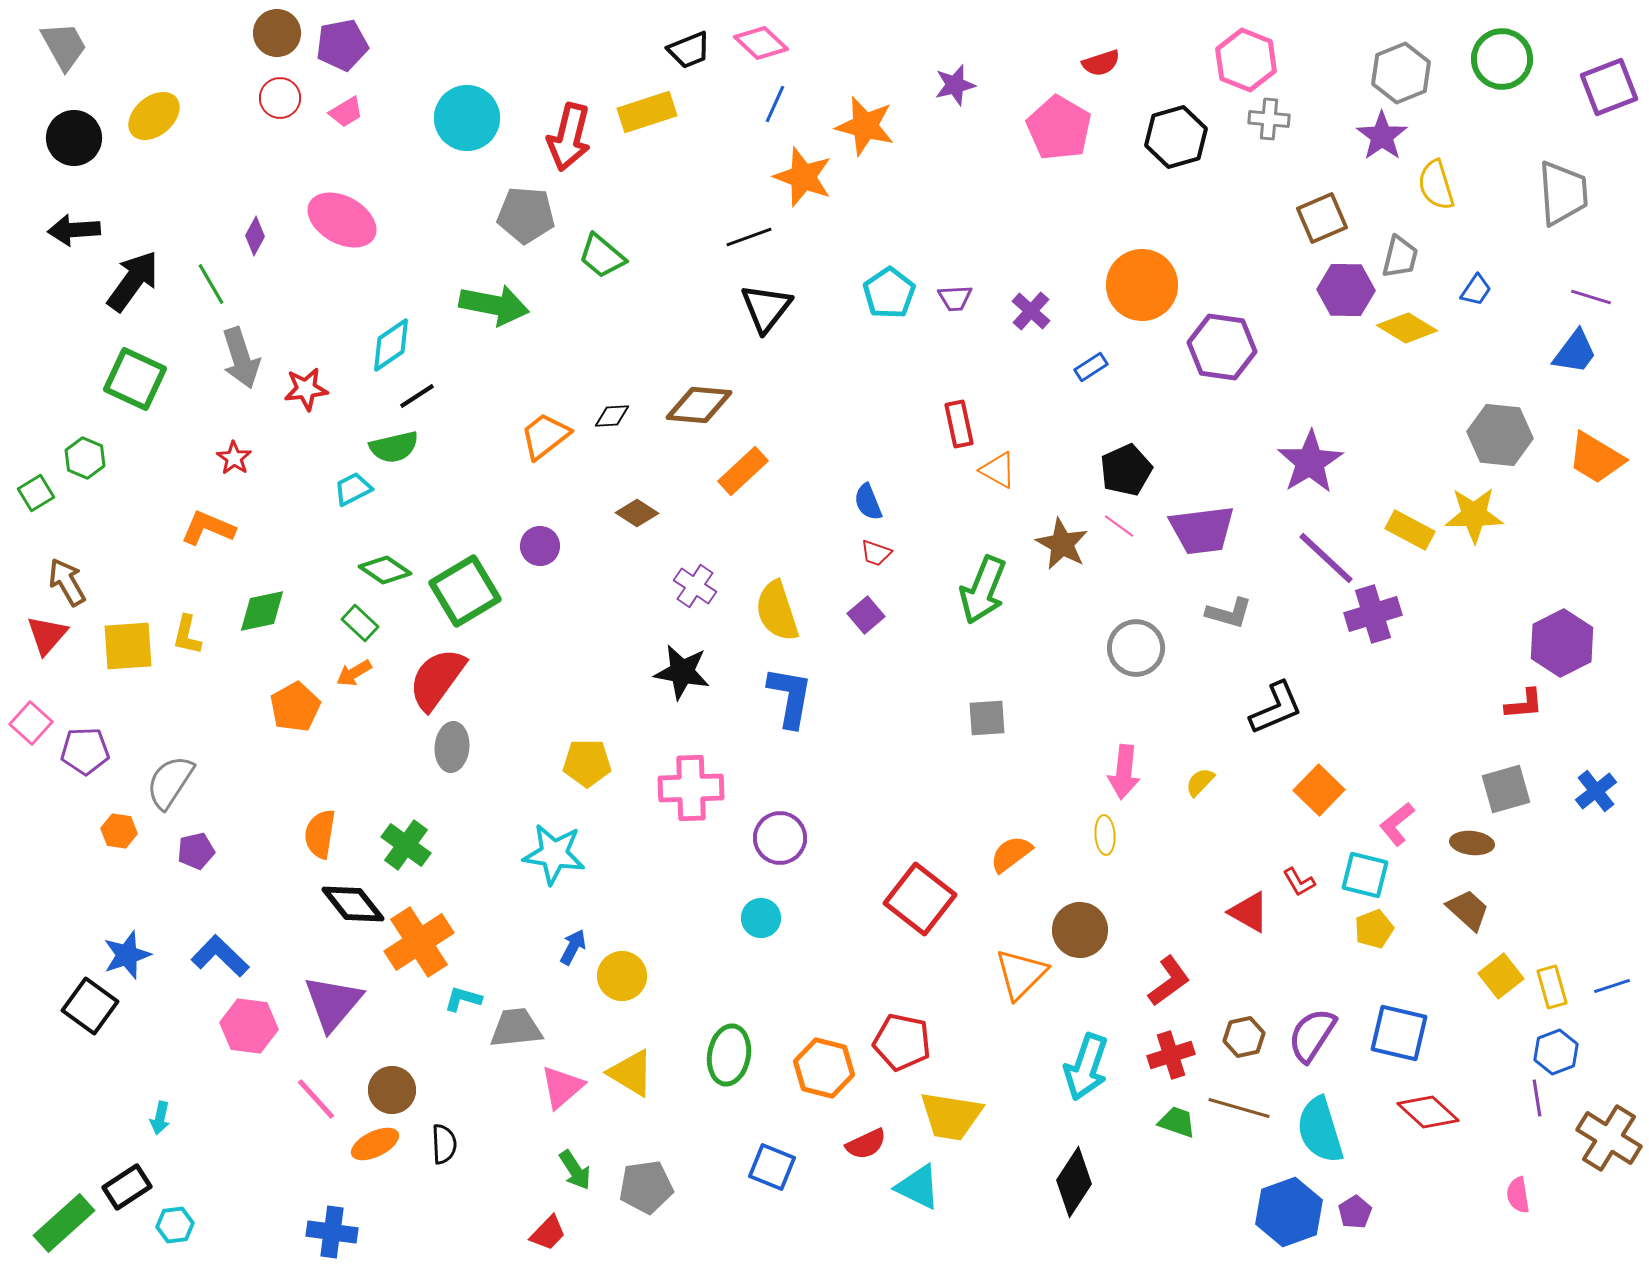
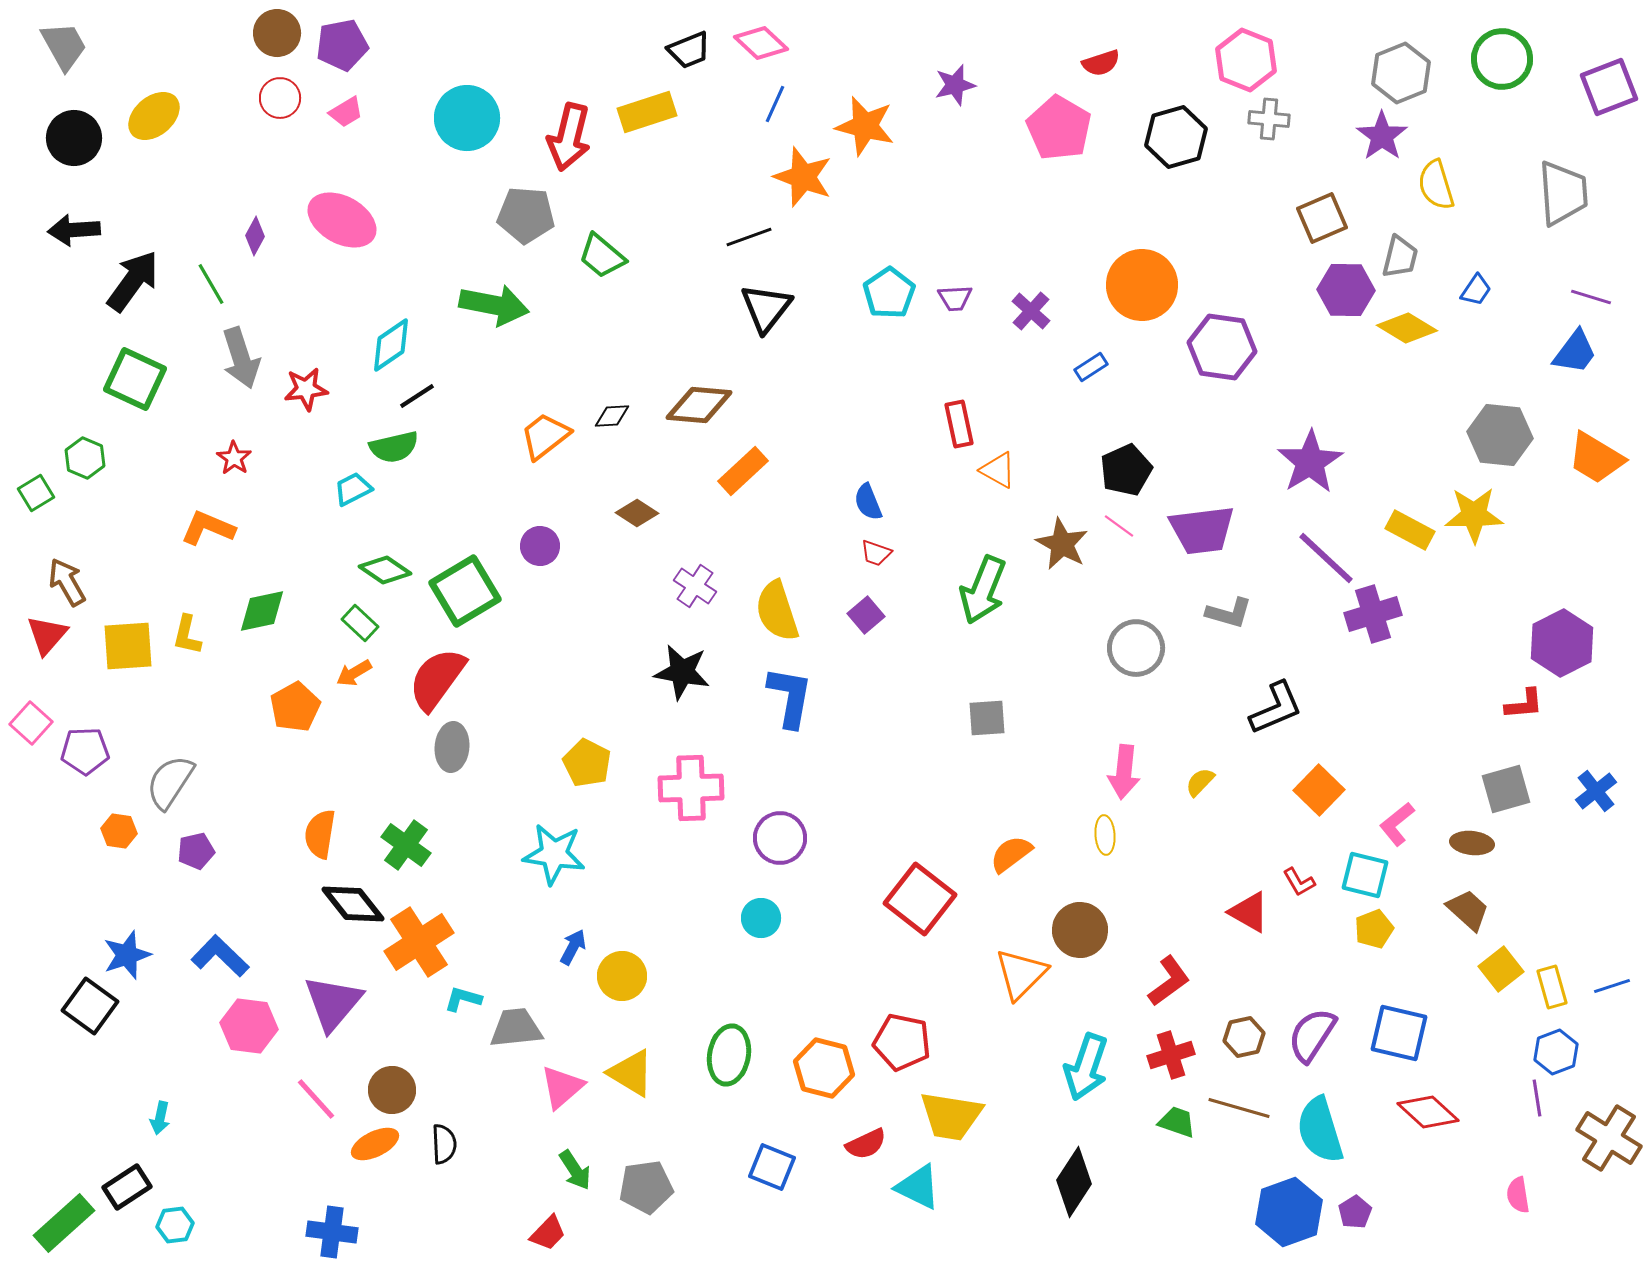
yellow pentagon at (587, 763): rotated 27 degrees clockwise
yellow square at (1501, 976): moved 7 px up
